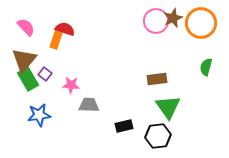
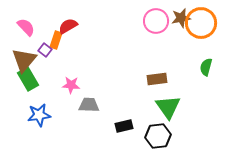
brown star: moved 8 px right; rotated 12 degrees clockwise
red semicircle: moved 3 px right, 3 px up; rotated 48 degrees counterclockwise
purple square: moved 24 px up
